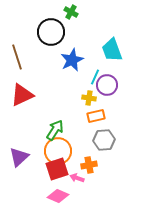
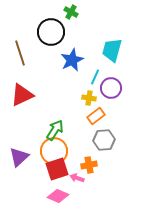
cyan trapezoid: rotated 35 degrees clockwise
brown line: moved 3 px right, 4 px up
purple circle: moved 4 px right, 3 px down
orange rectangle: rotated 24 degrees counterclockwise
orange circle: moved 4 px left
